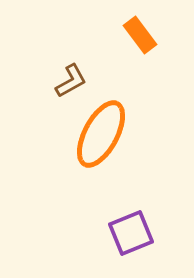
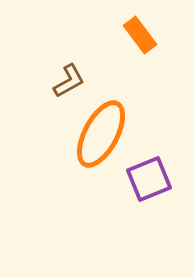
brown L-shape: moved 2 px left
purple square: moved 18 px right, 54 px up
